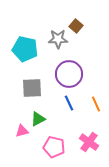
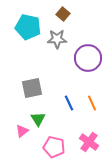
brown square: moved 13 px left, 12 px up
gray star: moved 1 px left
cyan pentagon: moved 3 px right, 22 px up
purple circle: moved 19 px right, 16 px up
gray square: rotated 10 degrees counterclockwise
orange line: moved 4 px left, 1 px up
green triangle: rotated 35 degrees counterclockwise
pink triangle: rotated 24 degrees counterclockwise
